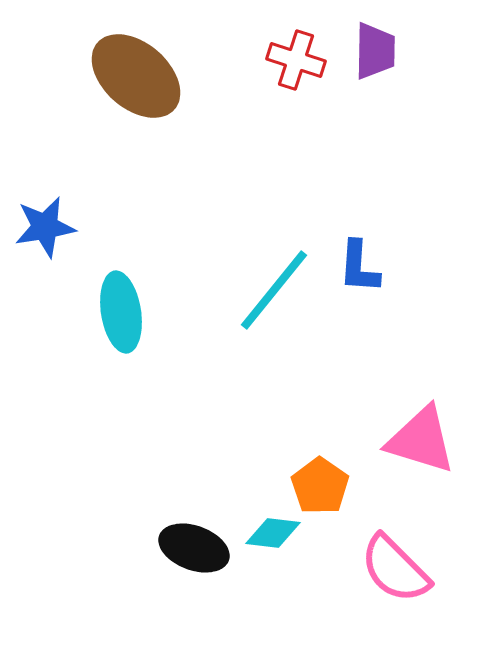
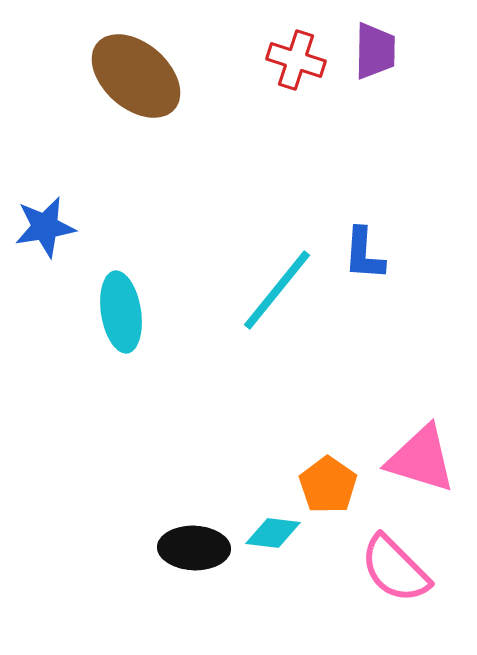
blue L-shape: moved 5 px right, 13 px up
cyan line: moved 3 px right
pink triangle: moved 19 px down
orange pentagon: moved 8 px right, 1 px up
black ellipse: rotated 18 degrees counterclockwise
